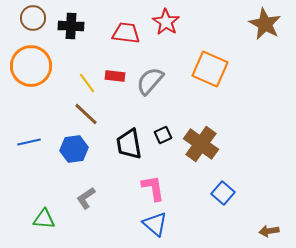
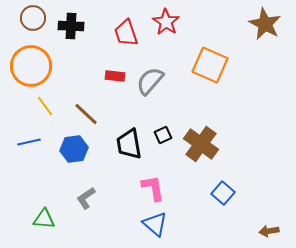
red trapezoid: rotated 116 degrees counterclockwise
orange square: moved 4 px up
yellow line: moved 42 px left, 23 px down
